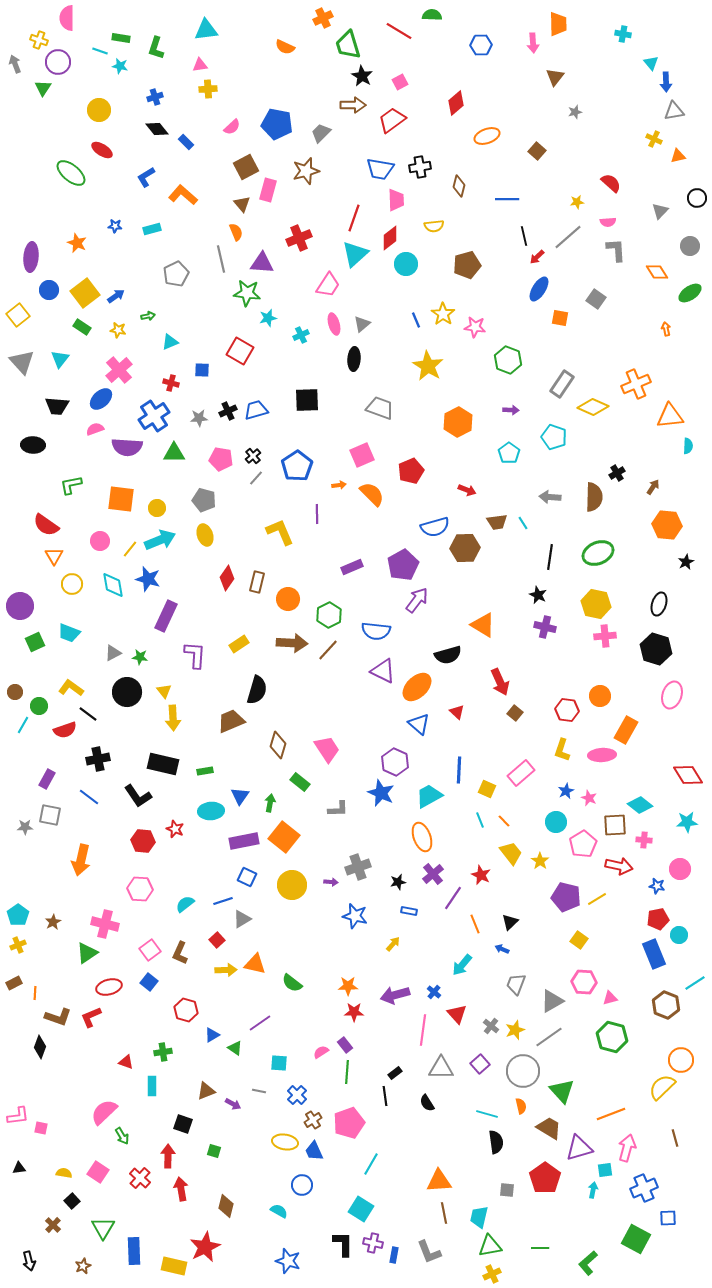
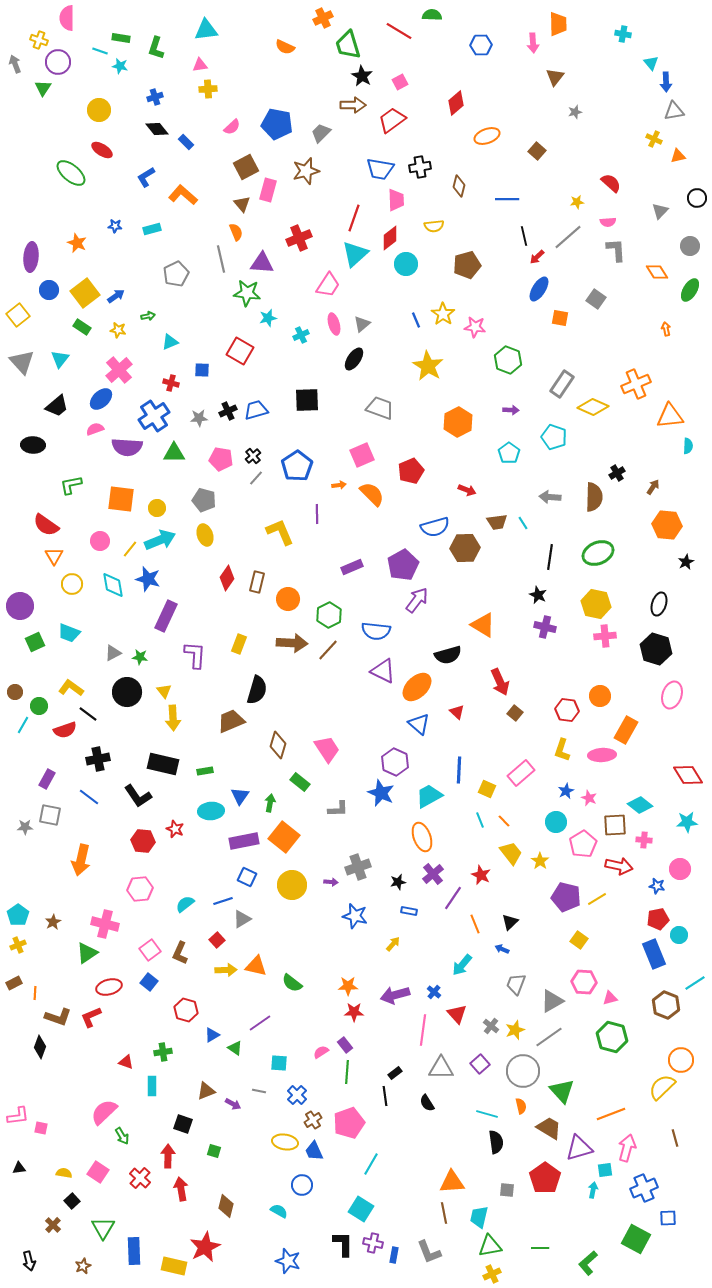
green ellipse at (690, 293): moved 3 px up; rotated 25 degrees counterclockwise
black ellipse at (354, 359): rotated 30 degrees clockwise
black trapezoid at (57, 406): rotated 45 degrees counterclockwise
yellow rectangle at (239, 644): rotated 36 degrees counterclockwise
pink hexagon at (140, 889): rotated 10 degrees counterclockwise
orange triangle at (255, 964): moved 1 px right, 2 px down
orange triangle at (439, 1181): moved 13 px right, 1 px down
